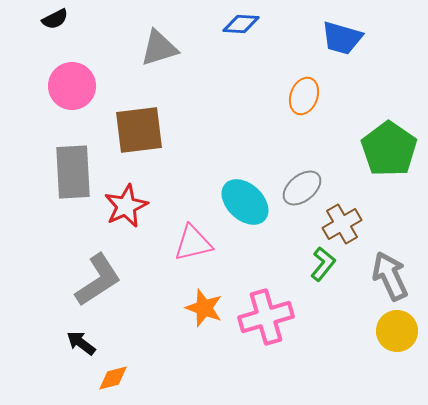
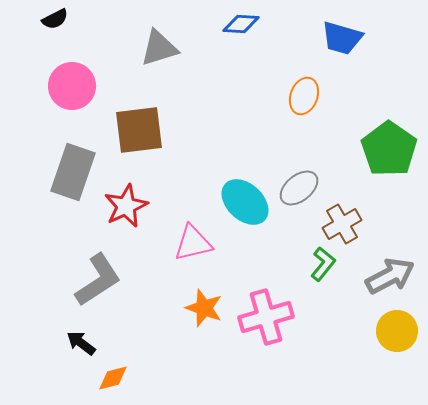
gray rectangle: rotated 22 degrees clockwise
gray ellipse: moved 3 px left
gray arrow: rotated 87 degrees clockwise
